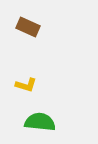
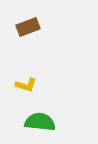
brown rectangle: rotated 45 degrees counterclockwise
